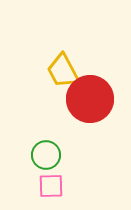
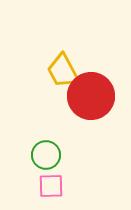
red circle: moved 1 px right, 3 px up
